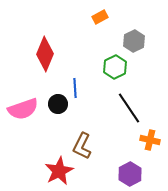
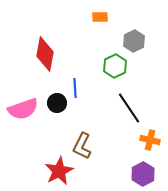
orange rectangle: rotated 28 degrees clockwise
red diamond: rotated 12 degrees counterclockwise
green hexagon: moved 1 px up
black circle: moved 1 px left, 1 px up
purple hexagon: moved 13 px right
